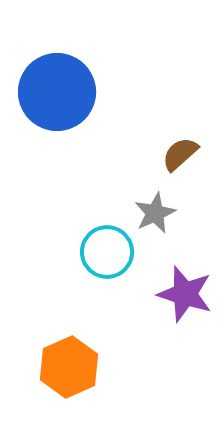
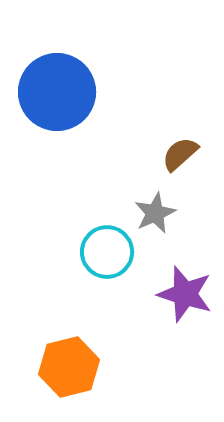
orange hexagon: rotated 10 degrees clockwise
